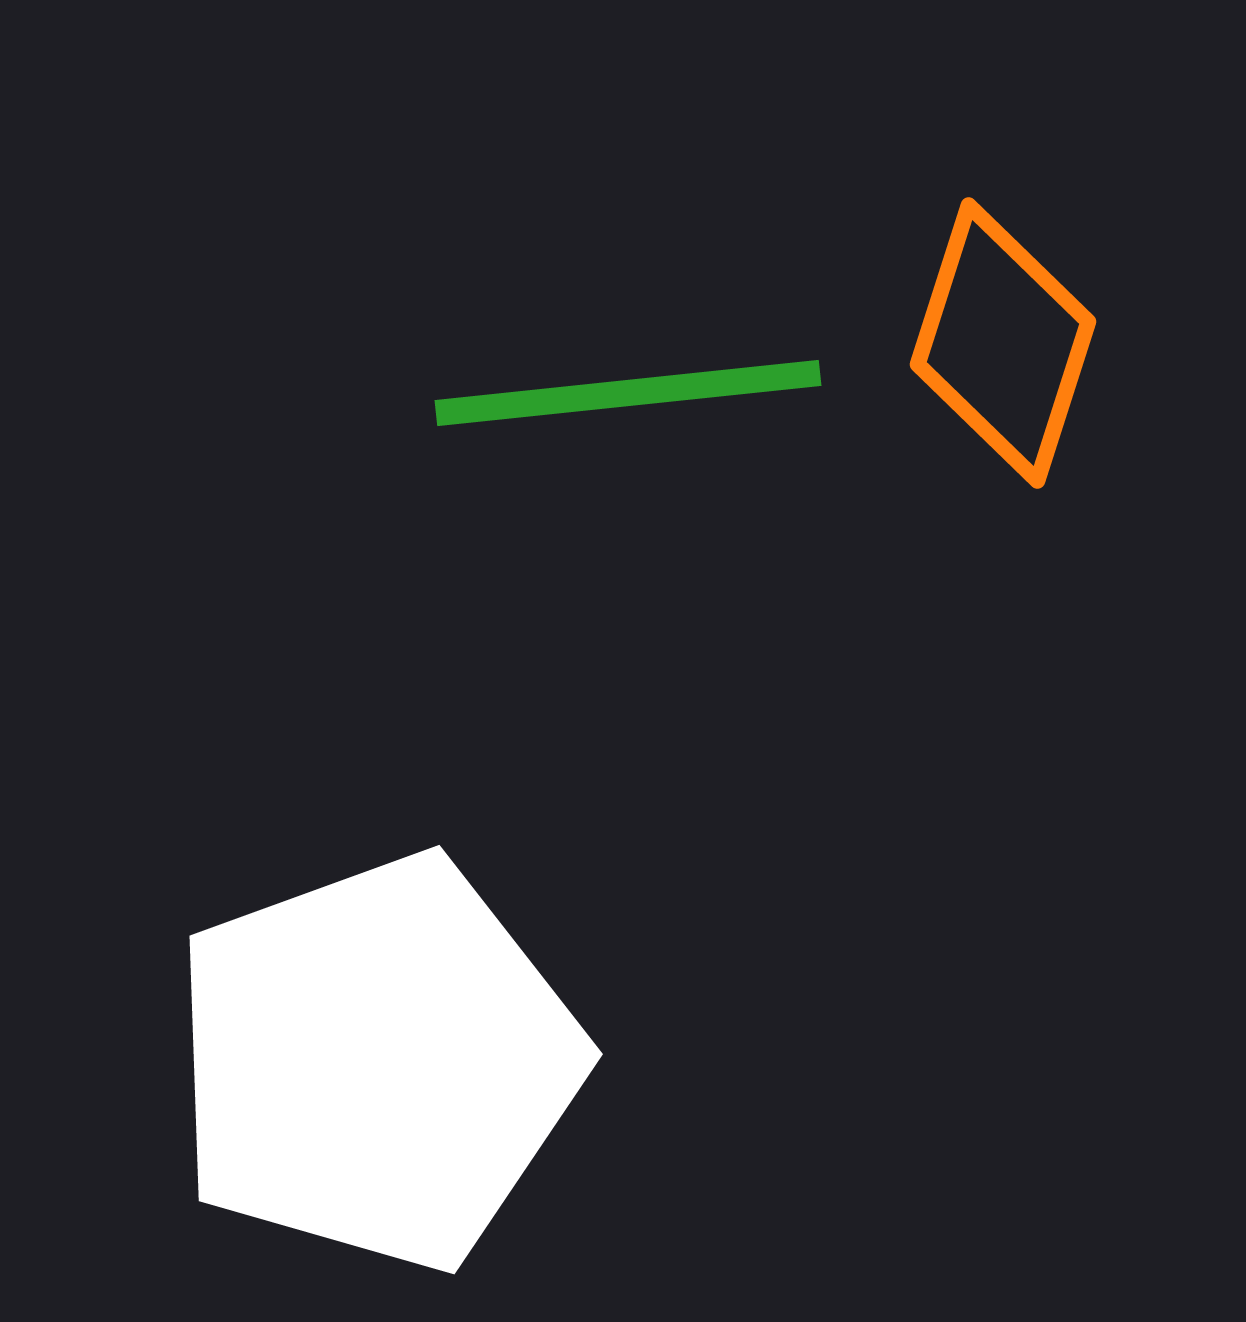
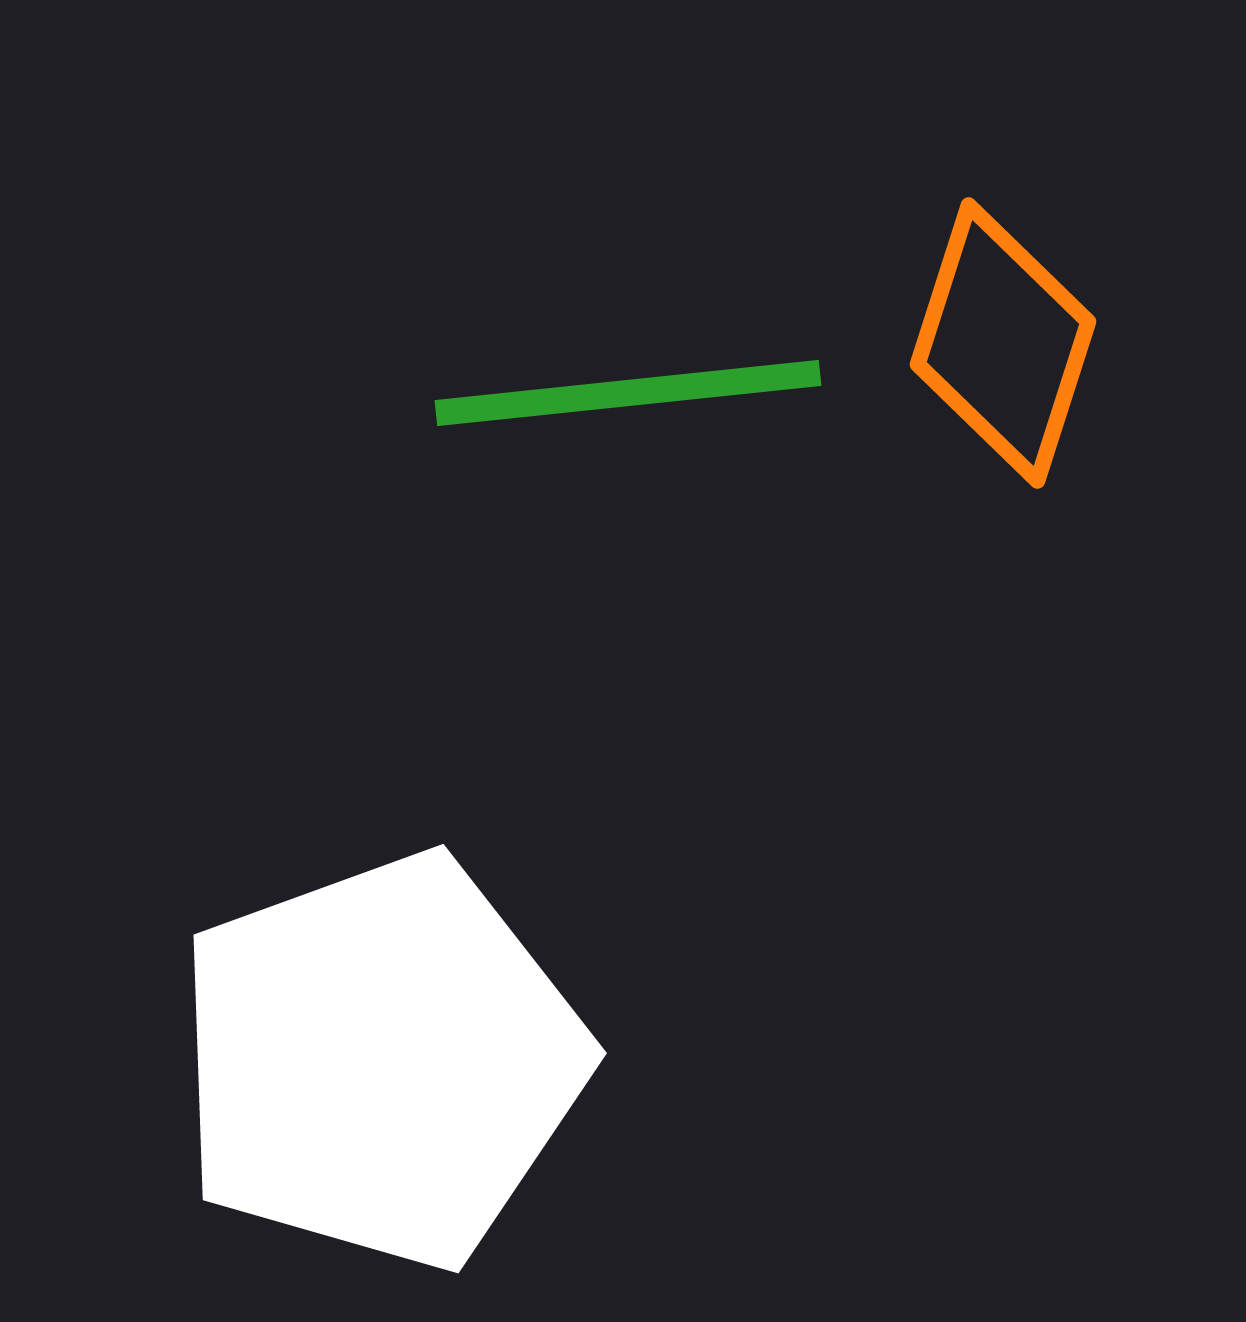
white pentagon: moved 4 px right, 1 px up
